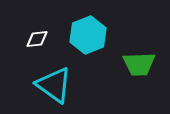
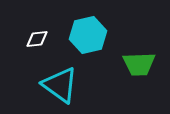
cyan hexagon: rotated 9 degrees clockwise
cyan triangle: moved 6 px right
